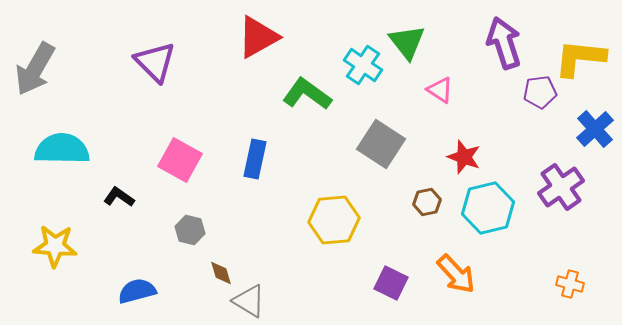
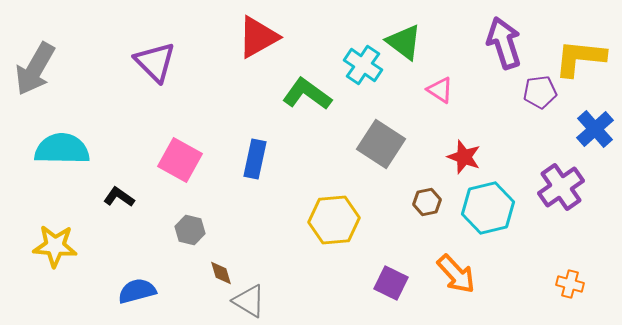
green triangle: moved 3 px left; rotated 15 degrees counterclockwise
